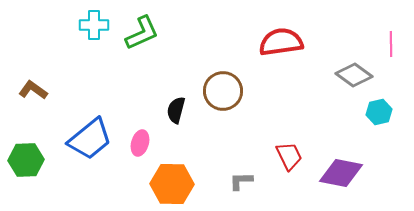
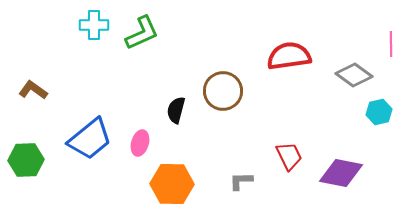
red semicircle: moved 8 px right, 14 px down
